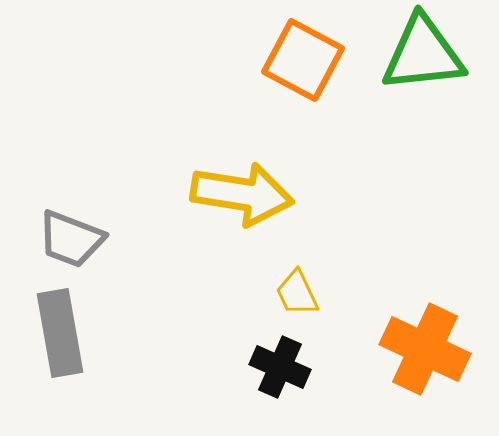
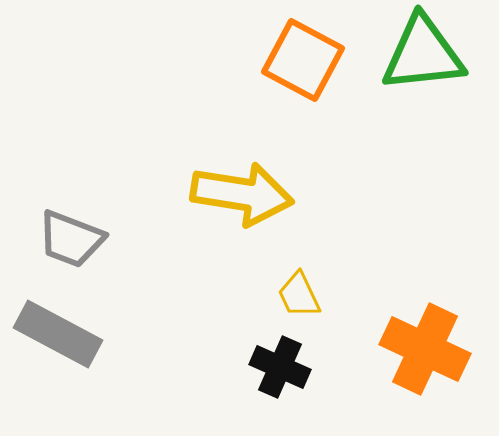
yellow trapezoid: moved 2 px right, 2 px down
gray rectangle: moved 2 px left, 1 px down; rotated 52 degrees counterclockwise
